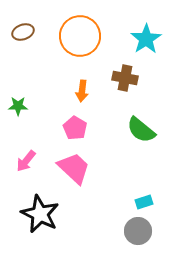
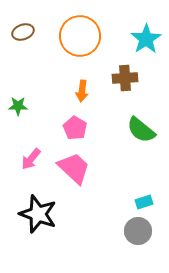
brown cross: rotated 15 degrees counterclockwise
pink arrow: moved 5 px right, 2 px up
black star: moved 2 px left; rotated 6 degrees counterclockwise
